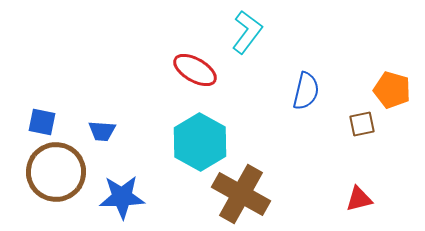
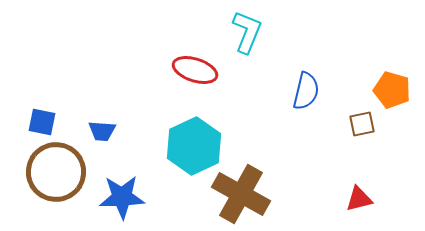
cyan L-shape: rotated 15 degrees counterclockwise
red ellipse: rotated 12 degrees counterclockwise
cyan hexagon: moved 6 px left, 4 px down; rotated 6 degrees clockwise
